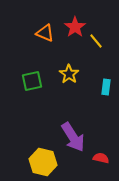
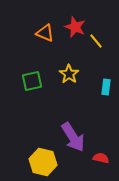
red star: rotated 15 degrees counterclockwise
